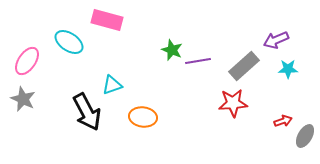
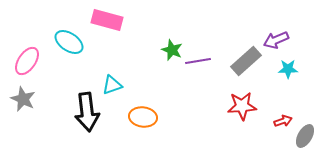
gray rectangle: moved 2 px right, 5 px up
red star: moved 9 px right, 3 px down
black arrow: rotated 21 degrees clockwise
